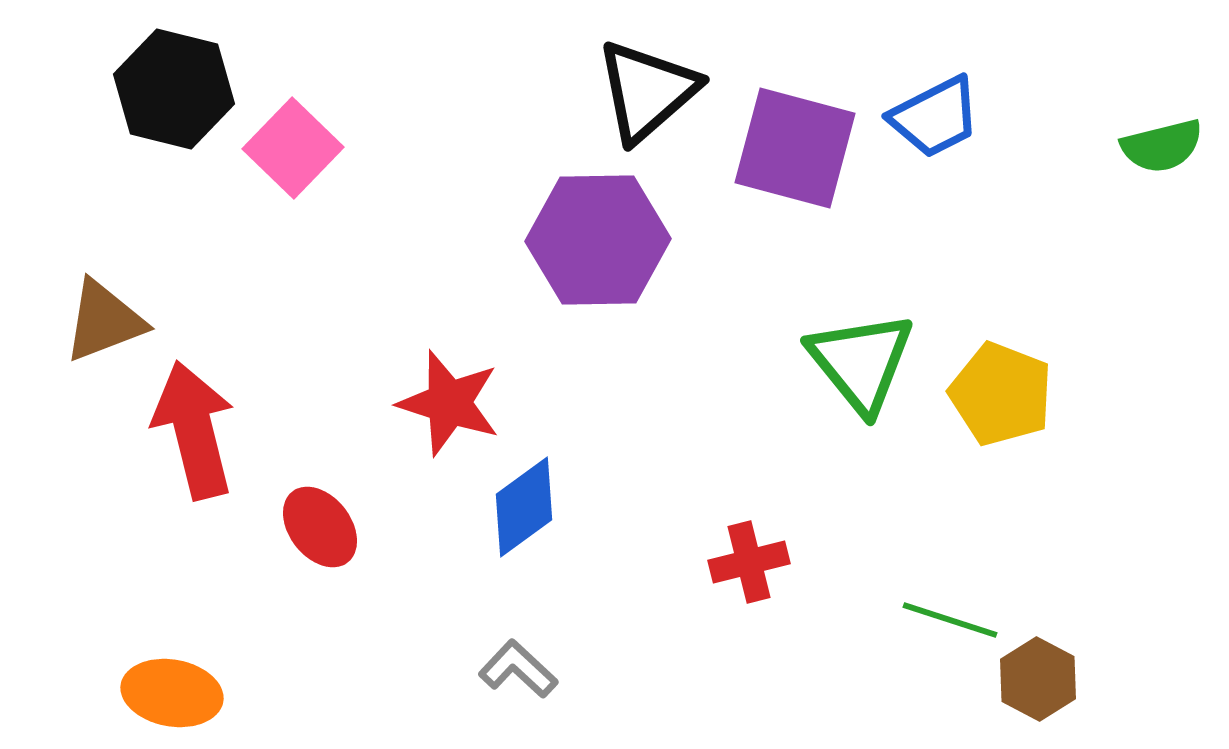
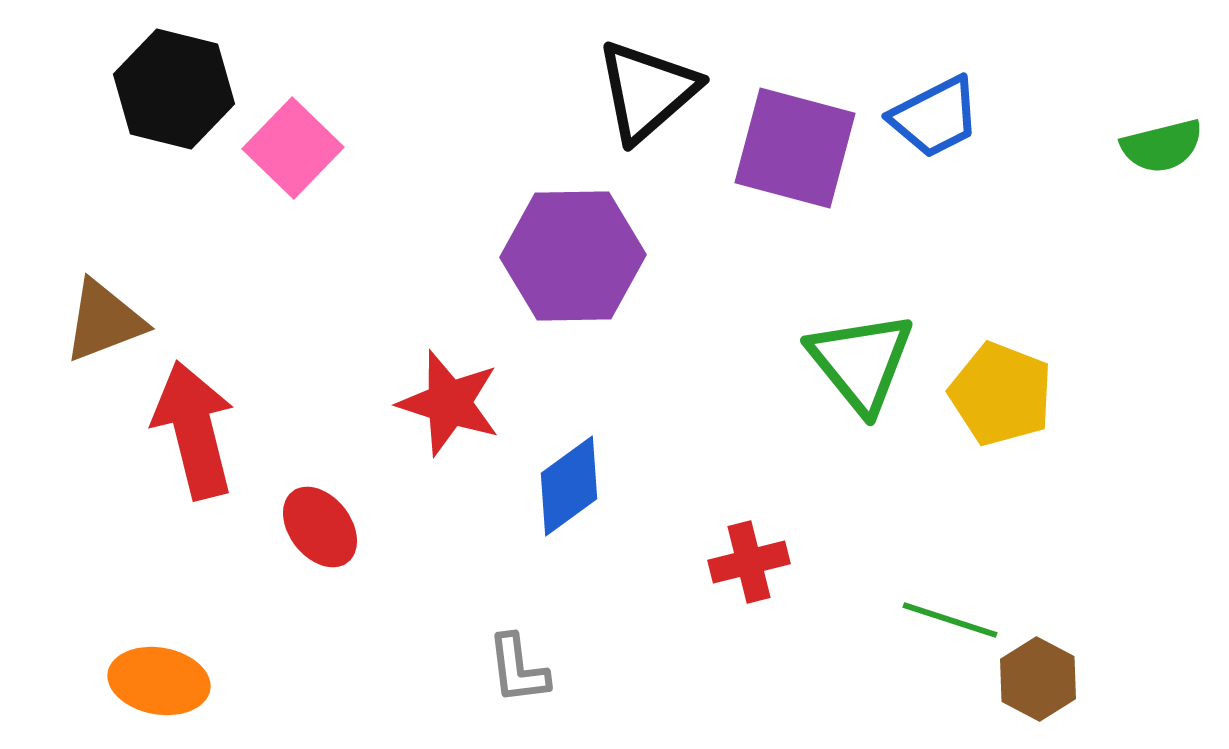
purple hexagon: moved 25 px left, 16 px down
blue diamond: moved 45 px right, 21 px up
gray L-shape: rotated 140 degrees counterclockwise
orange ellipse: moved 13 px left, 12 px up
